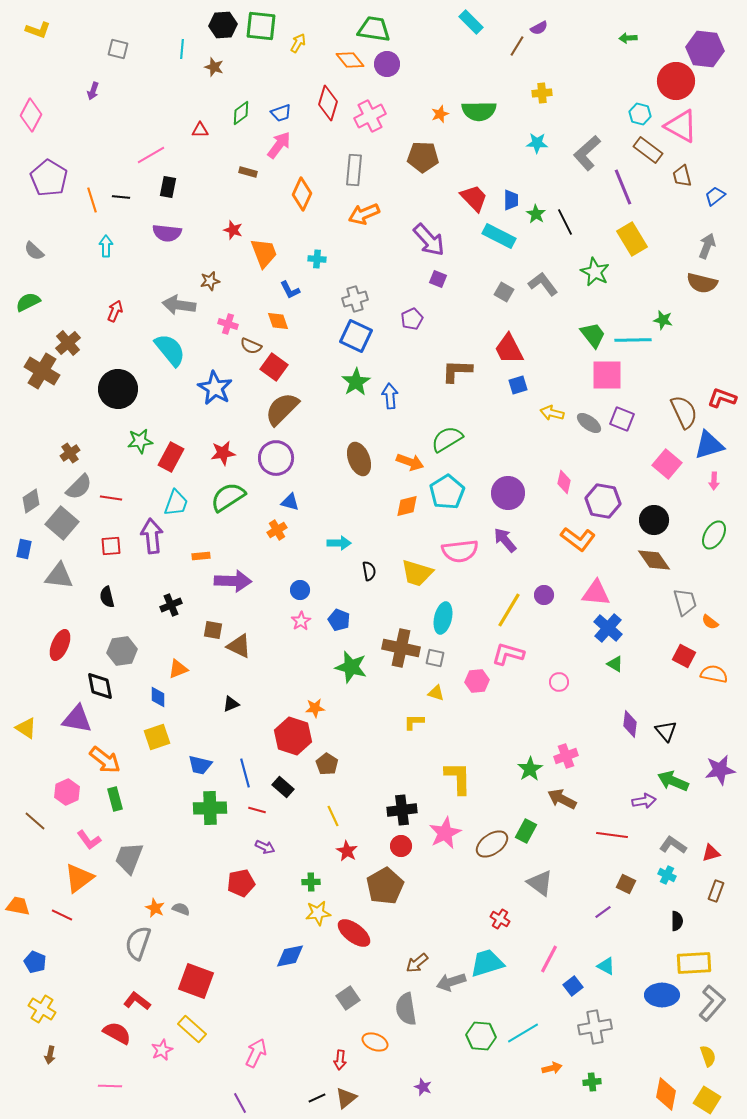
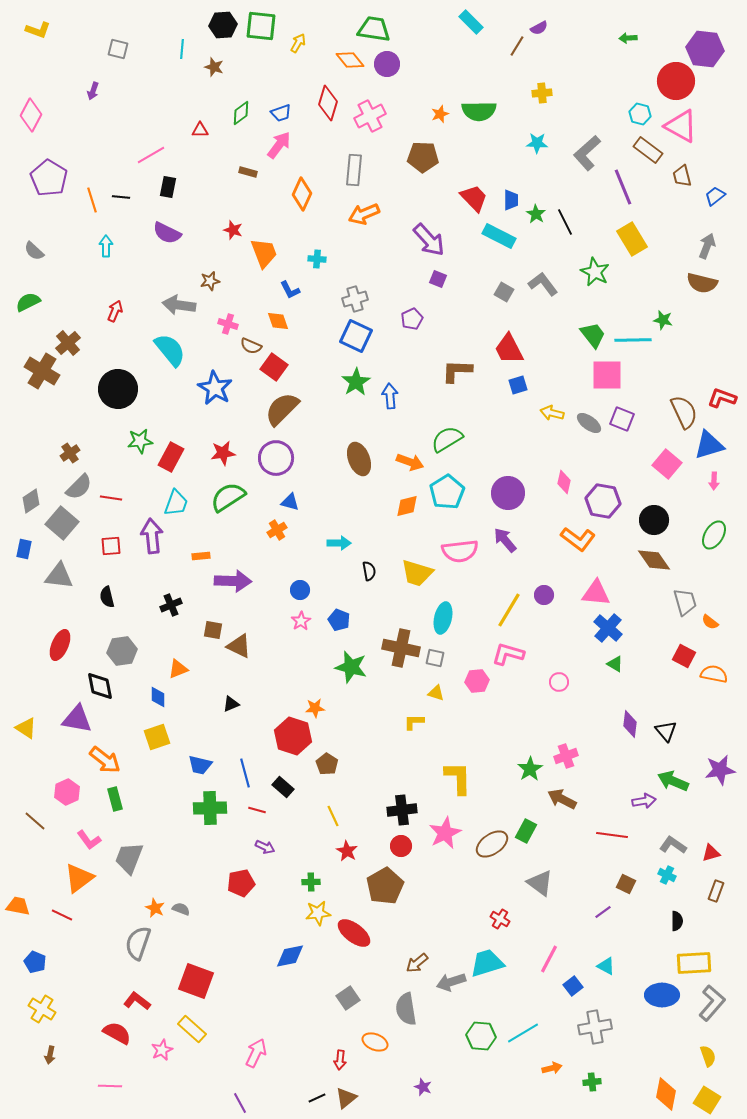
purple semicircle at (167, 233): rotated 20 degrees clockwise
